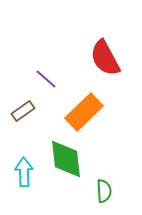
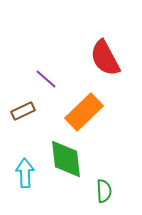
brown rectangle: rotated 10 degrees clockwise
cyan arrow: moved 1 px right, 1 px down
